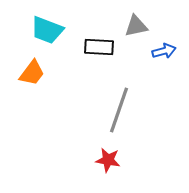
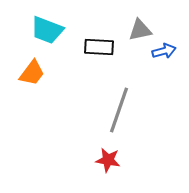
gray triangle: moved 4 px right, 4 px down
